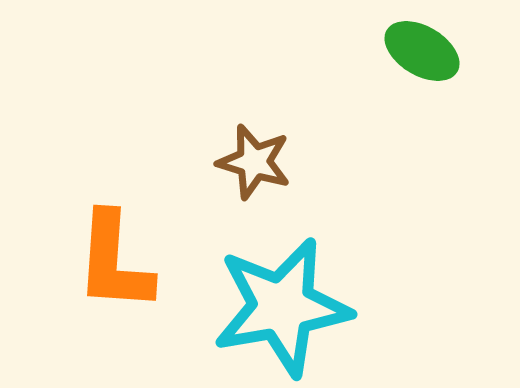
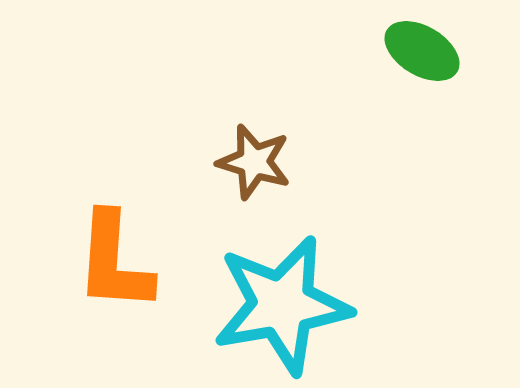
cyan star: moved 2 px up
